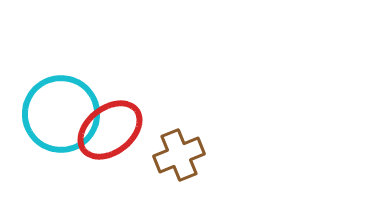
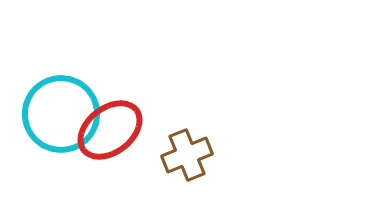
brown cross: moved 8 px right
